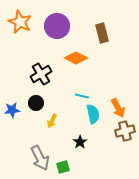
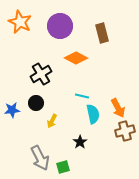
purple circle: moved 3 px right
